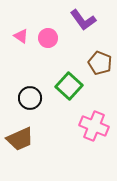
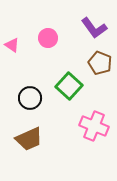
purple L-shape: moved 11 px right, 8 px down
pink triangle: moved 9 px left, 9 px down
brown trapezoid: moved 9 px right
